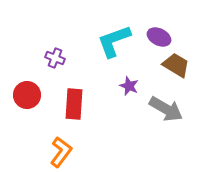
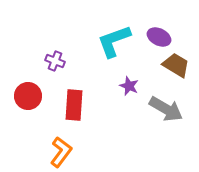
purple cross: moved 3 px down
red circle: moved 1 px right, 1 px down
red rectangle: moved 1 px down
